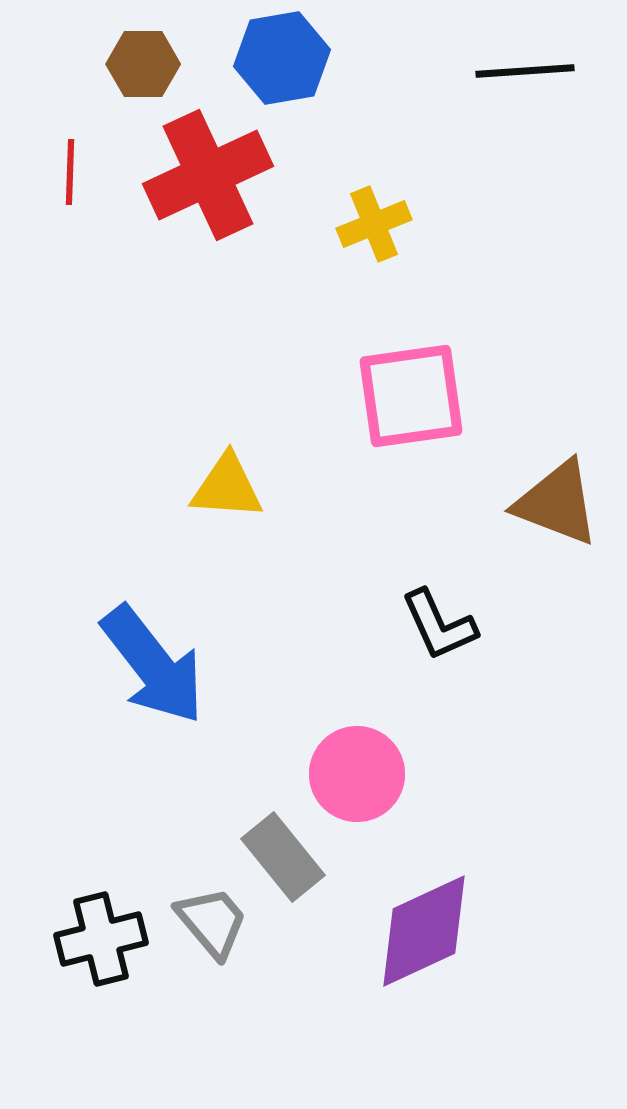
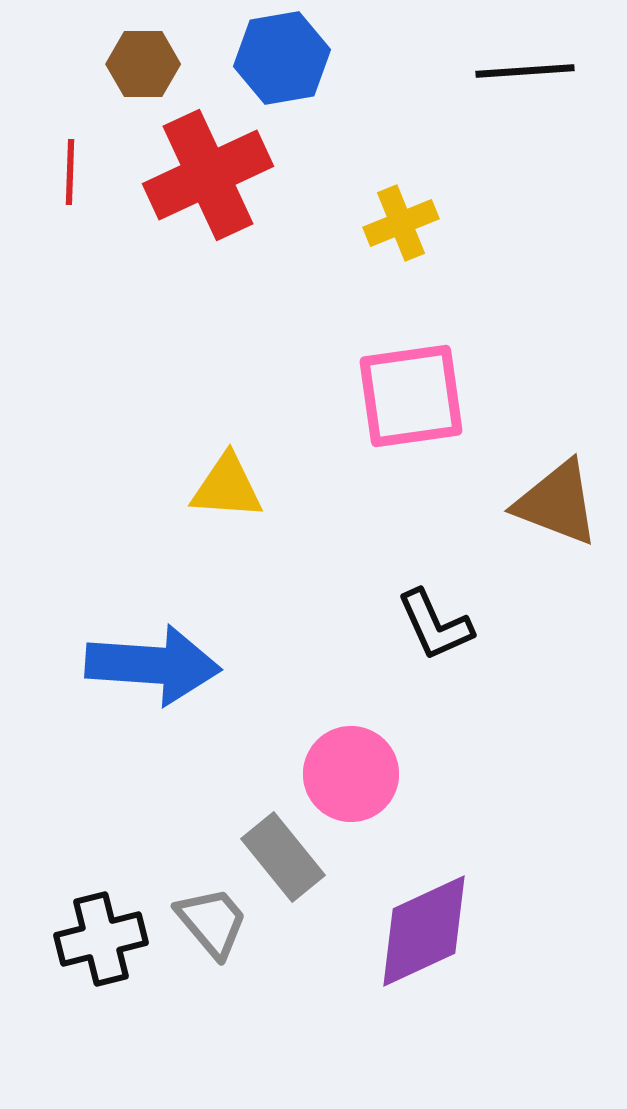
yellow cross: moved 27 px right, 1 px up
black L-shape: moved 4 px left
blue arrow: rotated 48 degrees counterclockwise
pink circle: moved 6 px left
